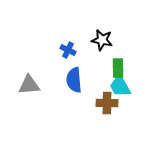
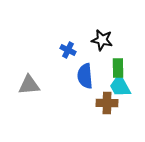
blue semicircle: moved 11 px right, 4 px up
